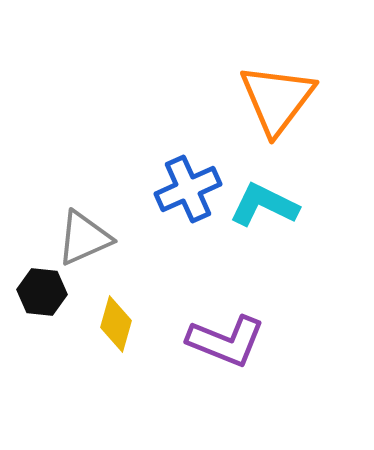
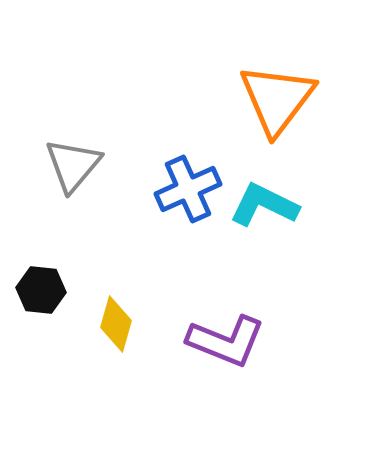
gray triangle: moved 11 px left, 73 px up; rotated 26 degrees counterclockwise
black hexagon: moved 1 px left, 2 px up
